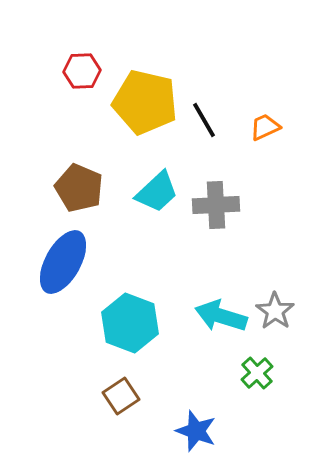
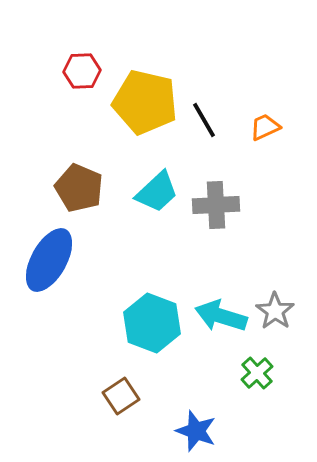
blue ellipse: moved 14 px left, 2 px up
cyan hexagon: moved 22 px right
